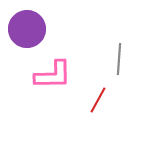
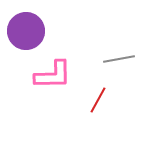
purple circle: moved 1 px left, 2 px down
gray line: rotated 76 degrees clockwise
